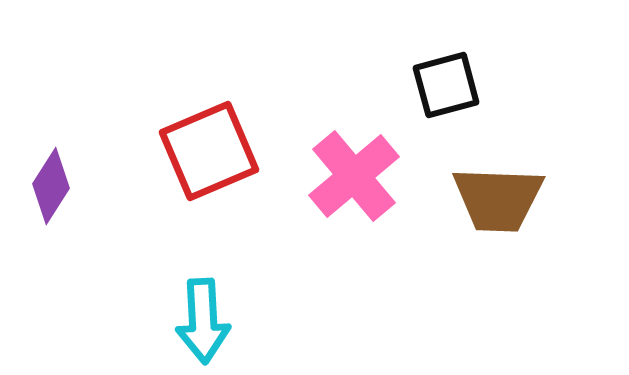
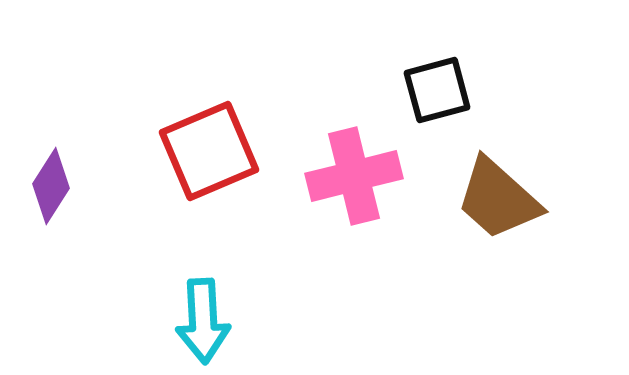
black square: moved 9 px left, 5 px down
pink cross: rotated 26 degrees clockwise
brown trapezoid: rotated 40 degrees clockwise
